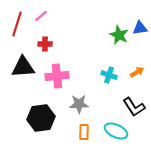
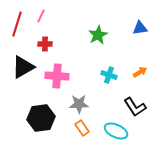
pink line: rotated 24 degrees counterclockwise
green star: moved 21 px left; rotated 18 degrees clockwise
black triangle: rotated 25 degrees counterclockwise
orange arrow: moved 3 px right
pink cross: rotated 10 degrees clockwise
black L-shape: moved 1 px right
orange rectangle: moved 2 px left, 4 px up; rotated 35 degrees counterclockwise
